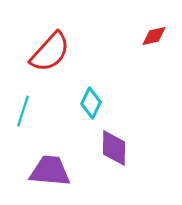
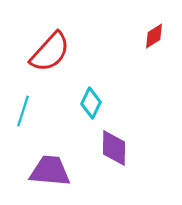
red diamond: rotated 20 degrees counterclockwise
